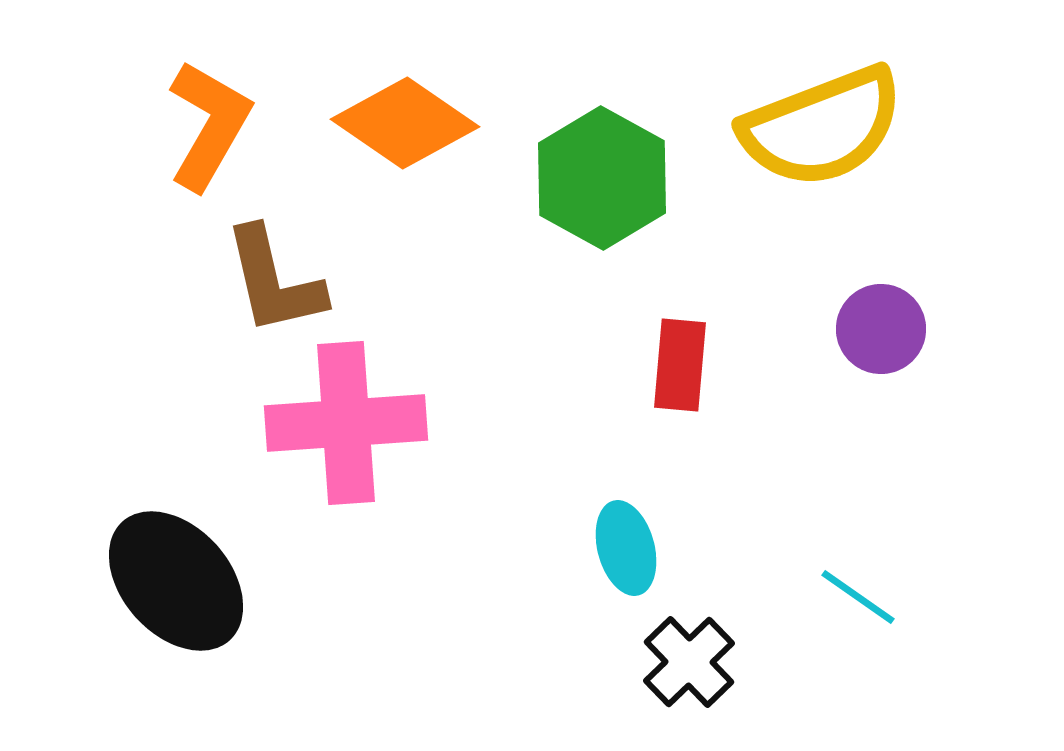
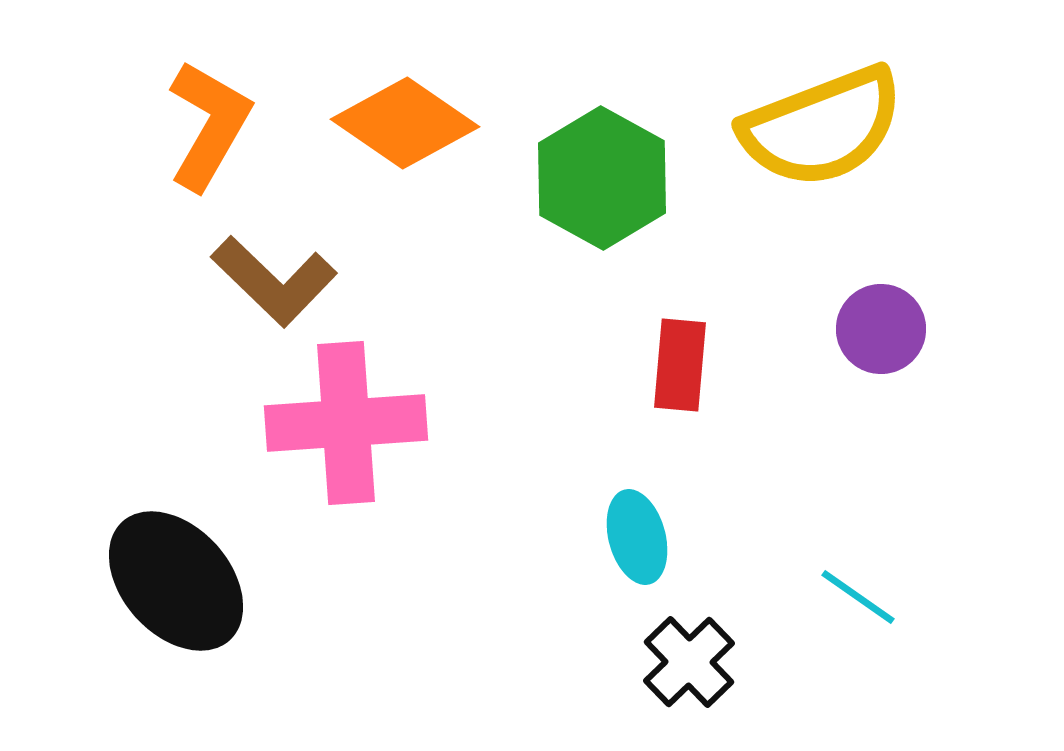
brown L-shape: rotated 33 degrees counterclockwise
cyan ellipse: moved 11 px right, 11 px up
